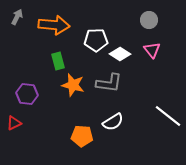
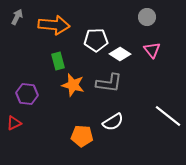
gray circle: moved 2 px left, 3 px up
